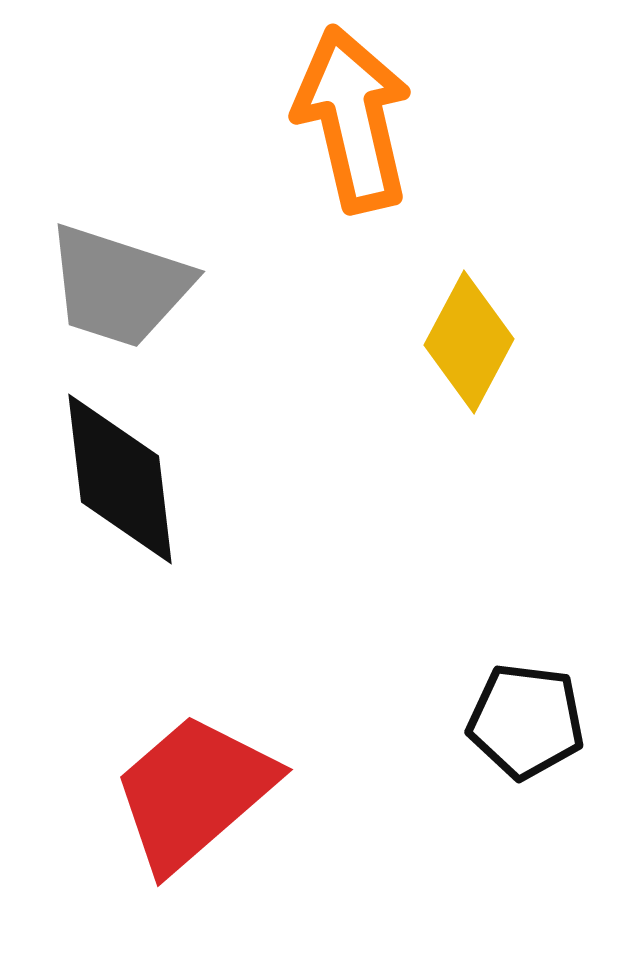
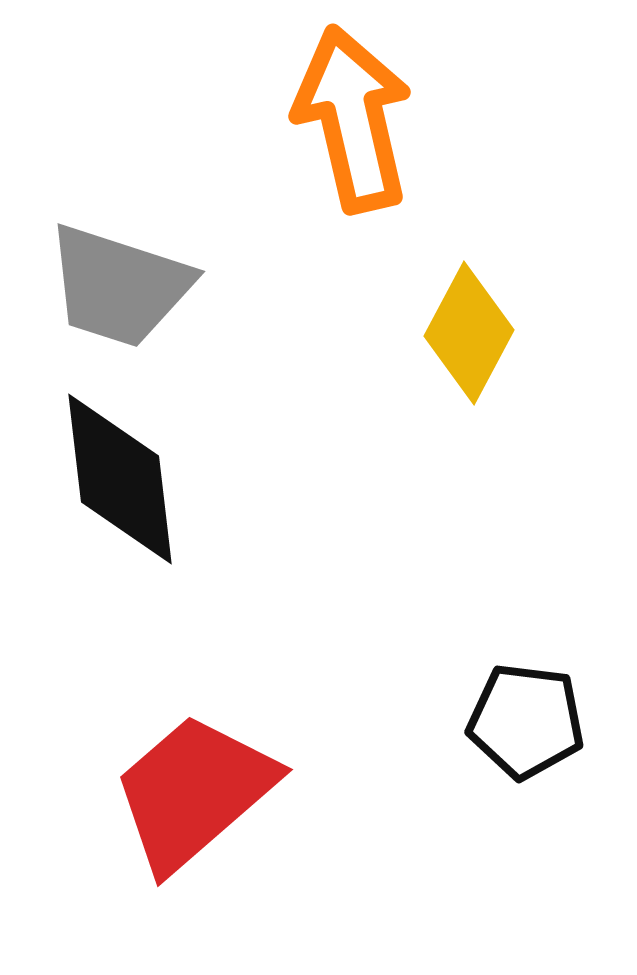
yellow diamond: moved 9 px up
